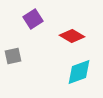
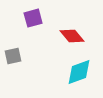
purple square: moved 1 px up; rotated 18 degrees clockwise
red diamond: rotated 20 degrees clockwise
